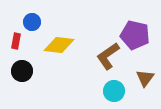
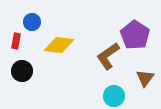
purple pentagon: rotated 20 degrees clockwise
cyan circle: moved 5 px down
